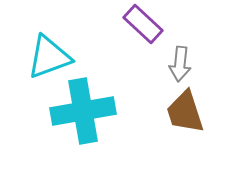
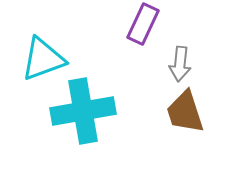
purple rectangle: rotated 72 degrees clockwise
cyan triangle: moved 6 px left, 2 px down
